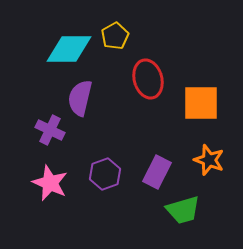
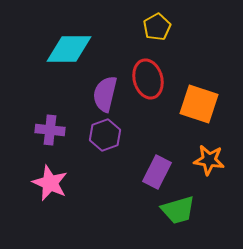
yellow pentagon: moved 42 px right, 9 px up
purple semicircle: moved 25 px right, 4 px up
orange square: moved 2 px left, 1 px down; rotated 18 degrees clockwise
purple cross: rotated 20 degrees counterclockwise
orange star: rotated 12 degrees counterclockwise
purple hexagon: moved 39 px up
green trapezoid: moved 5 px left
